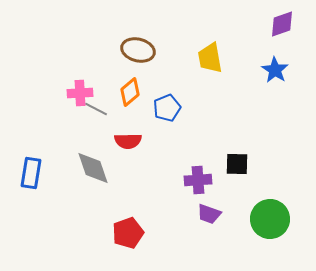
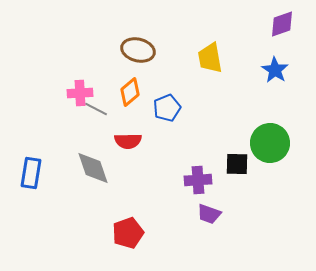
green circle: moved 76 px up
